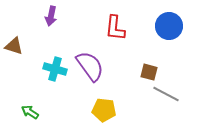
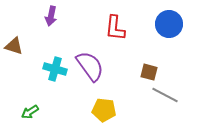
blue circle: moved 2 px up
gray line: moved 1 px left, 1 px down
green arrow: rotated 66 degrees counterclockwise
